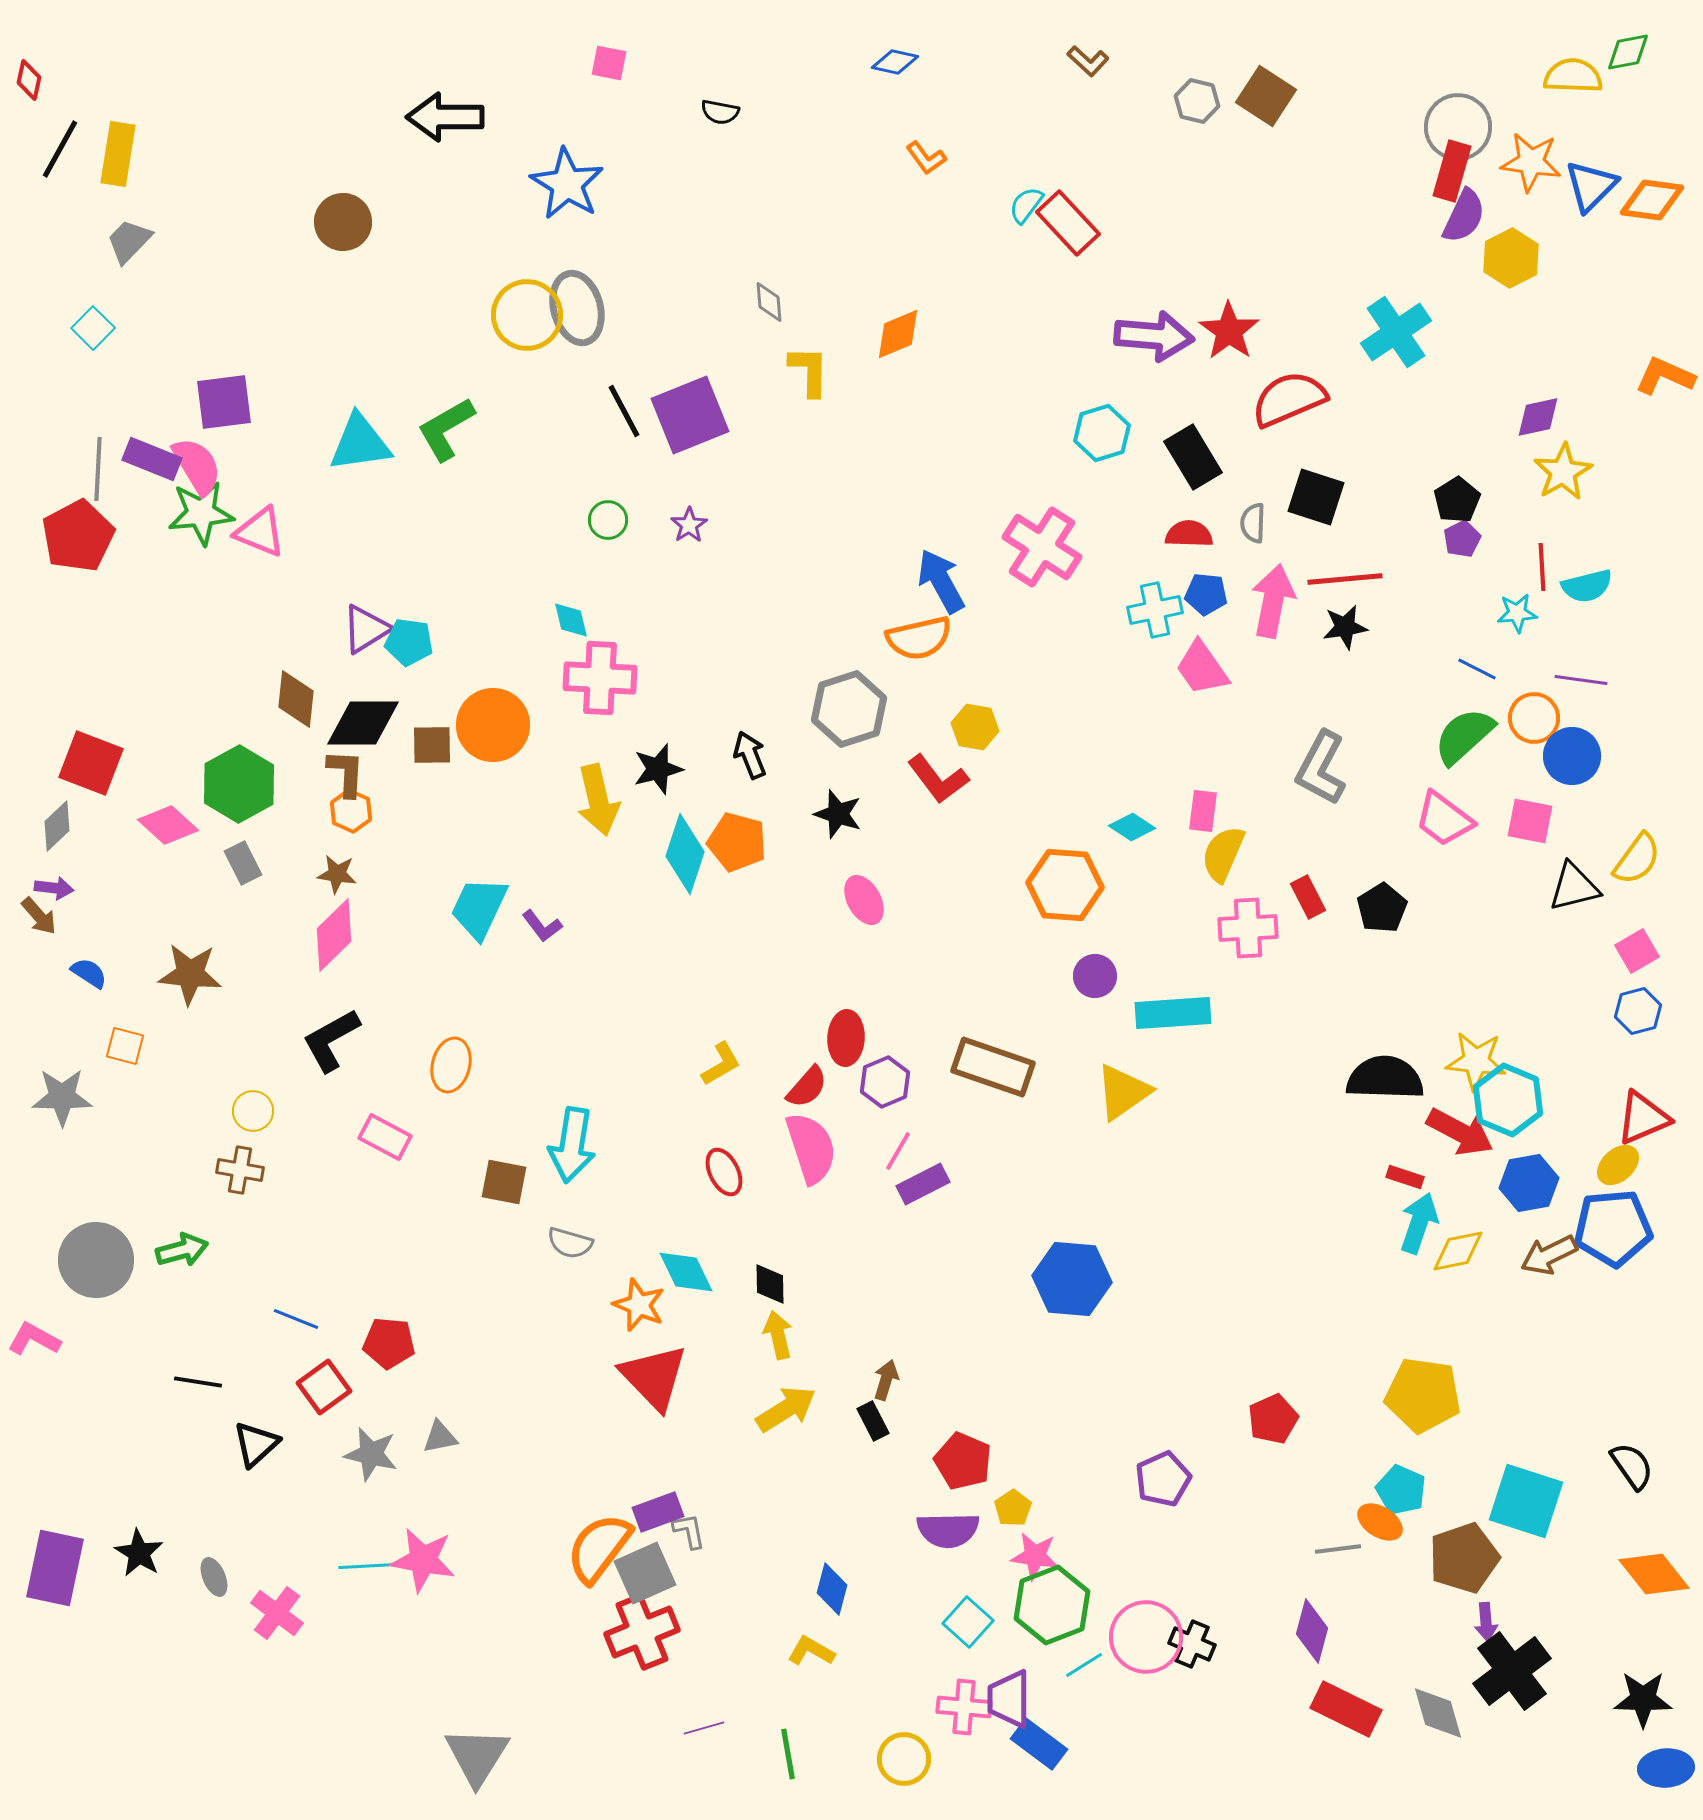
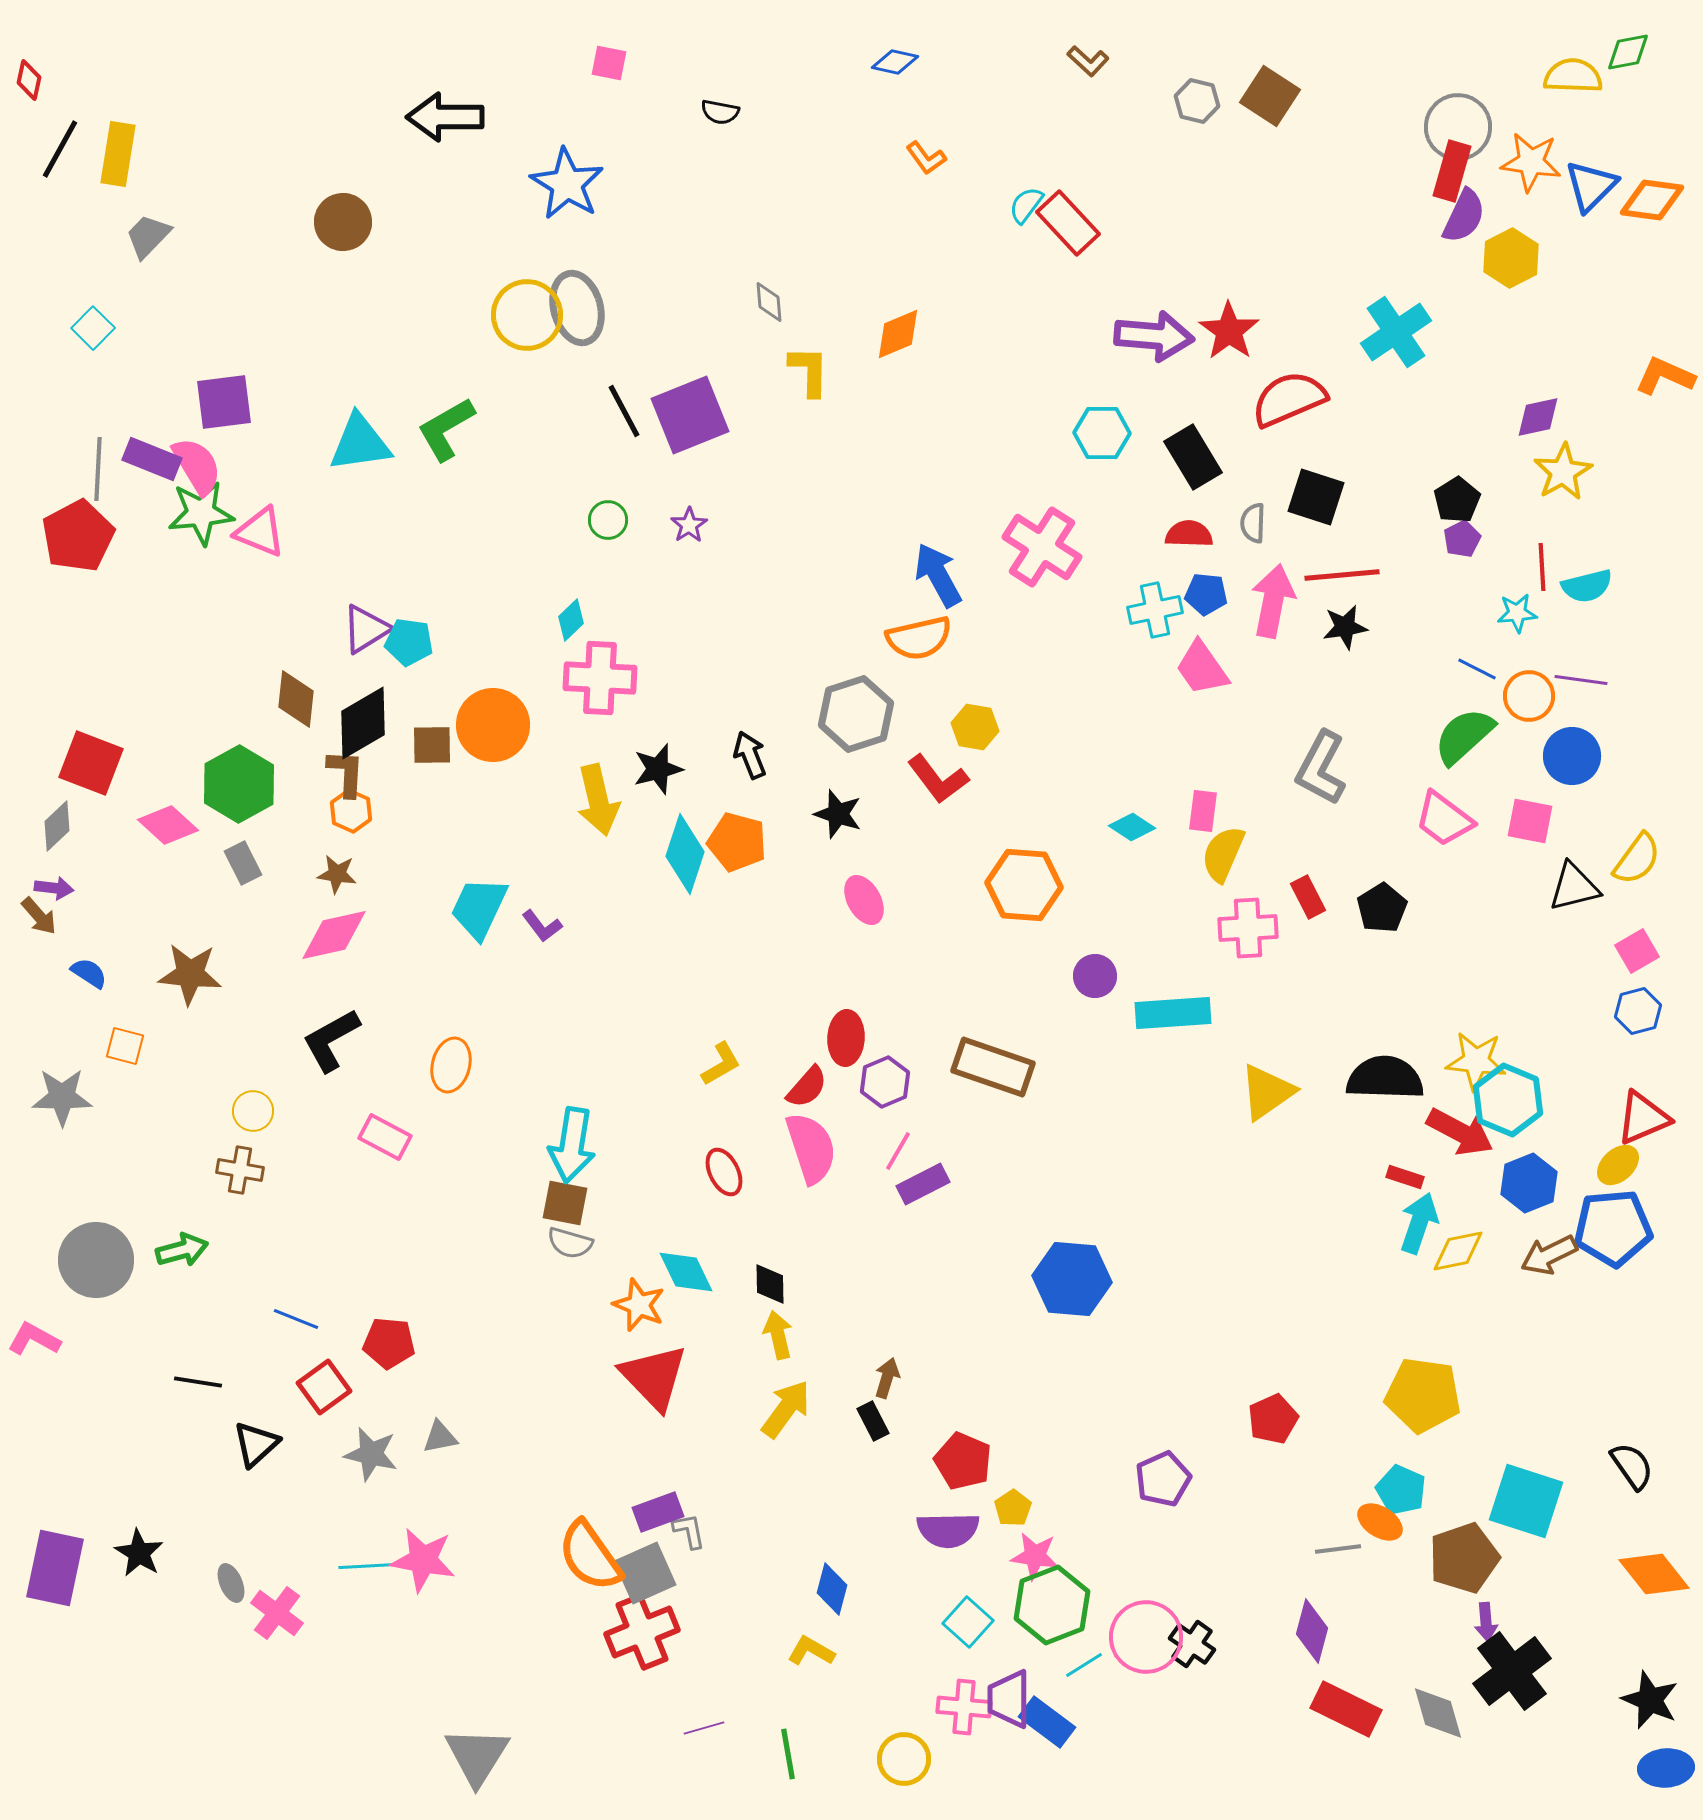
brown square at (1266, 96): moved 4 px right
gray trapezoid at (129, 241): moved 19 px right, 5 px up
cyan hexagon at (1102, 433): rotated 18 degrees clockwise
red line at (1345, 579): moved 3 px left, 4 px up
blue arrow at (941, 581): moved 3 px left, 6 px up
cyan diamond at (571, 620): rotated 60 degrees clockwise
gray hexagon at (849, 709): moved 7 px right, 5 px down
orange circle at (1534, 718): moved 5 px left, 22 px up
black diamond at (363, 723): rotated 30 degrees counterclockwise
orange hexagon at (1065, 885): moved 41 px left
pink diamond at (334, 935): rotated 32 degrees clockwise
yellow triangle at (1123, 1092): moved 144 px right
brown square at (504, 1182): moved 61 px right, 21 px down
blue hexagon at (1529, 1183): rotated 12 degrees counterclockwise
brown arrow at (886, 1380): moved 1 px right, 2 px up
yellow arrow at (786, 1409): rotated 22 degrees counterclockwise
orange semicircle at (599, 1548): moved 9 px left, 8 px down; rotated 72 degrees counterclockwise
gray ellipse at (214, 1577): moved 17 px right, 6 px down
black cross at (1192, 1644): rotated 12 degrees clockwise
black star at (1643, 1699): moved 7 px right, 1 px down; rotated 22 degrees clockwise
blue rectangle at (1039, 1744): moved 8 px right, 22 px up
